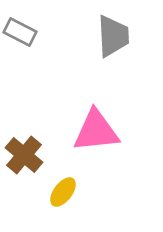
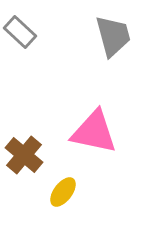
gray rectangle: rotated 16 degrees clockwise
gray trapezoid: rotated 12 degrees counterclockwise
pink triangle: moved 2 px left, 1 px down; rotated 18 degrees clockwise
